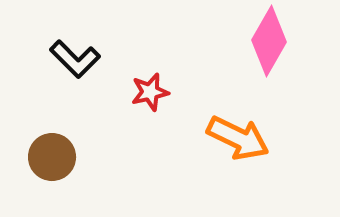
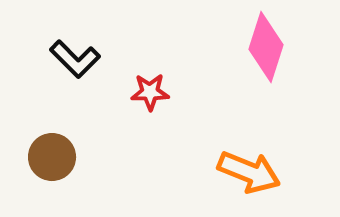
pink diamond: moved 3 px left, 6 px down; rotated 12 degrees counterclockwise
red star: rotated 12 degrees clockwise
orange arrow: moved 11 px right, 34 px down; rotated 4 degrees counterclockwise
